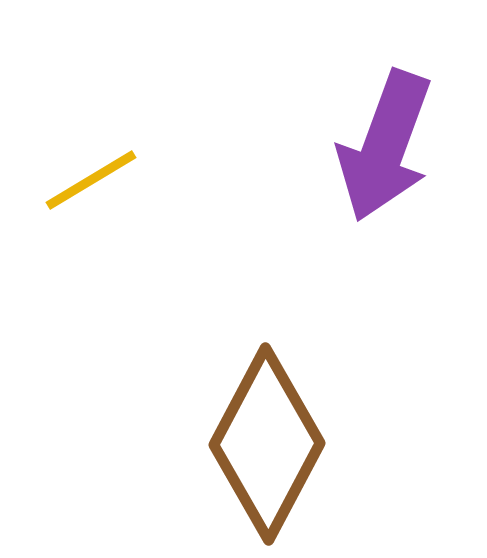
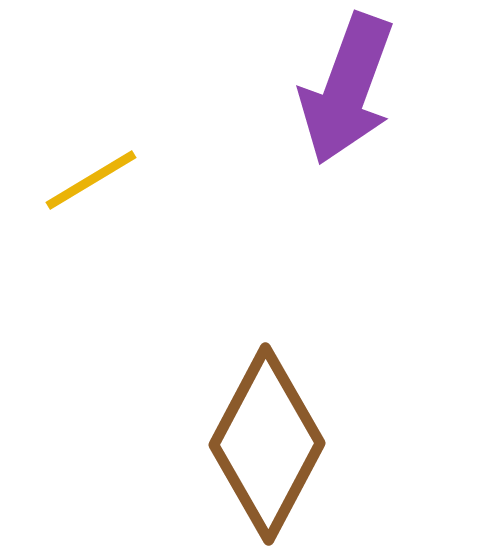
purple arrow: moved 38 px left, 57 px up
